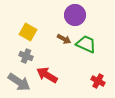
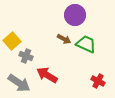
yellow square: moved 16 px left, 9 px down; rotated 18 degrees clockwise
gray arrow: moved 1 px down
